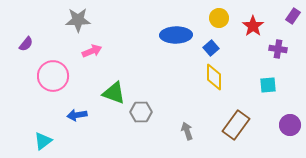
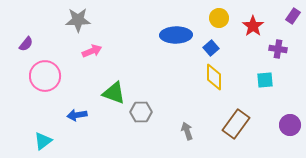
pink circle: moved 8 px left
cyan square: moved 3 px left, 5 px up
brown rectangle: moved 1 px up
